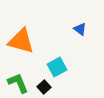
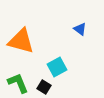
black square: rotated 16 degrees counterclockwise
